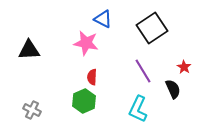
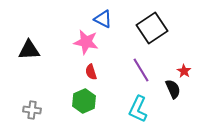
pink star: moved 1 px up
red star: moved 4 px down
purple line: moved 2 px left, 1 px up
red semicircle: moved 1 px left, 5 px up; rotated 21 degrees counterclockwise
gray cross: rotated 18 degrees counterclockwise
